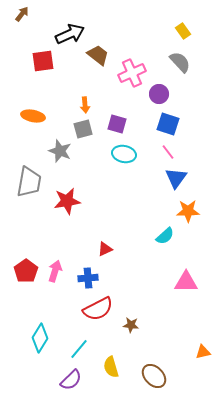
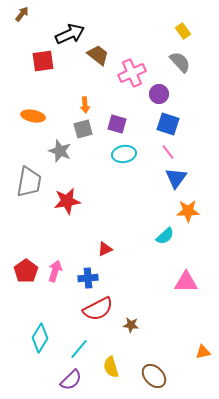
cyan ellipse: rotated 20 degrees counterclockwise
